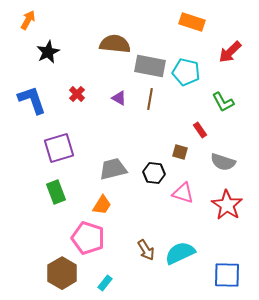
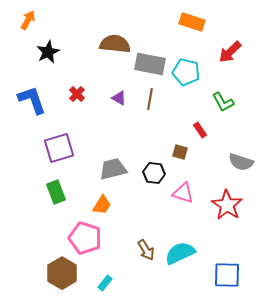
gray rectangle: moved 2 px up
gray semicircle: moved 18 px right
pink pentagon: moved 3 px left
